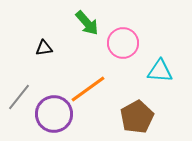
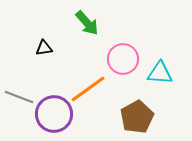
pink circle: moved 16 px down
cyan triangle: moved 2 px down
gray line: rotated 72 degrees clockwise
